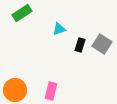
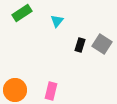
cyan triangle: moved 2 px left, 8 px up; rotated 32 degrees counterclockwise
